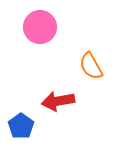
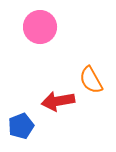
orange semicircle: moved 14 px down
blue pentagon: rotated 15 degrees clockwise
